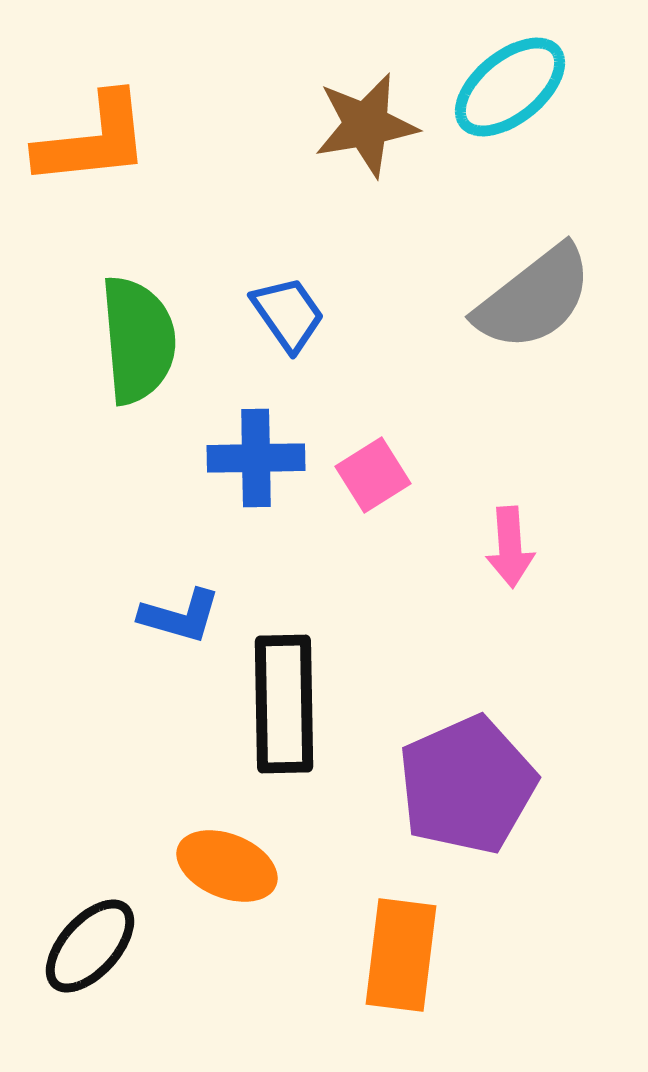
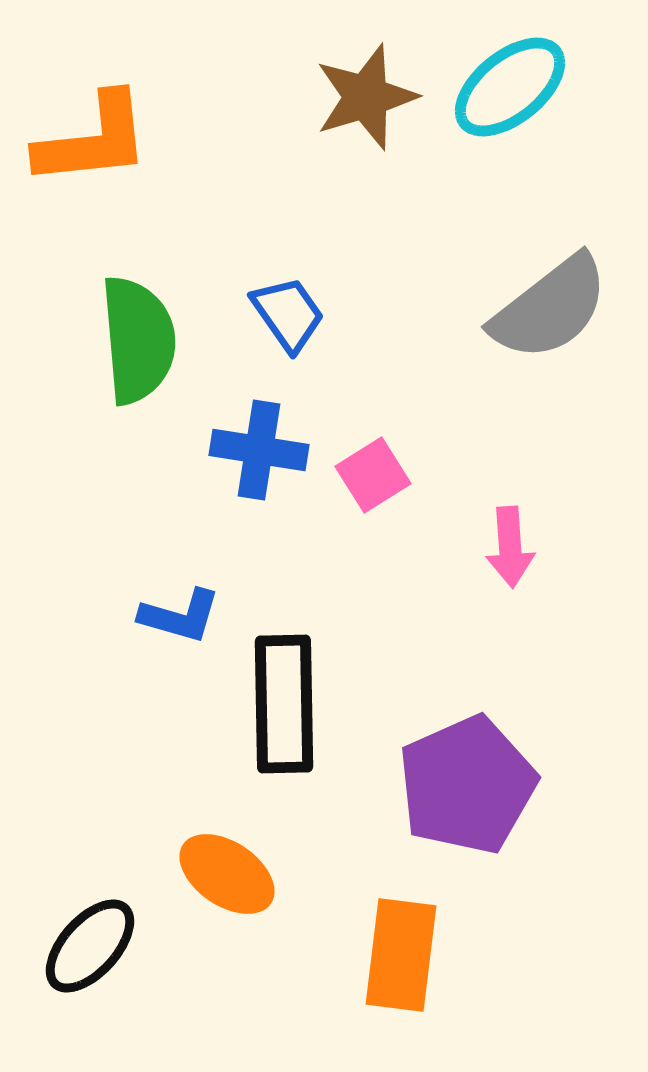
brown star: moved 28 px up; rotated 7 degrees counterclockwise
gray semicircle: moved 16 px right, 10 px down
blue cross: moved 3 px right, 8 px up; rotated 10 degrees clockwise
orange ellipse: moved 8 px down; rotated 12 degrees clockwise
